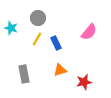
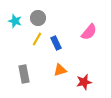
cyan star: moved 4 px right, 7 px up
